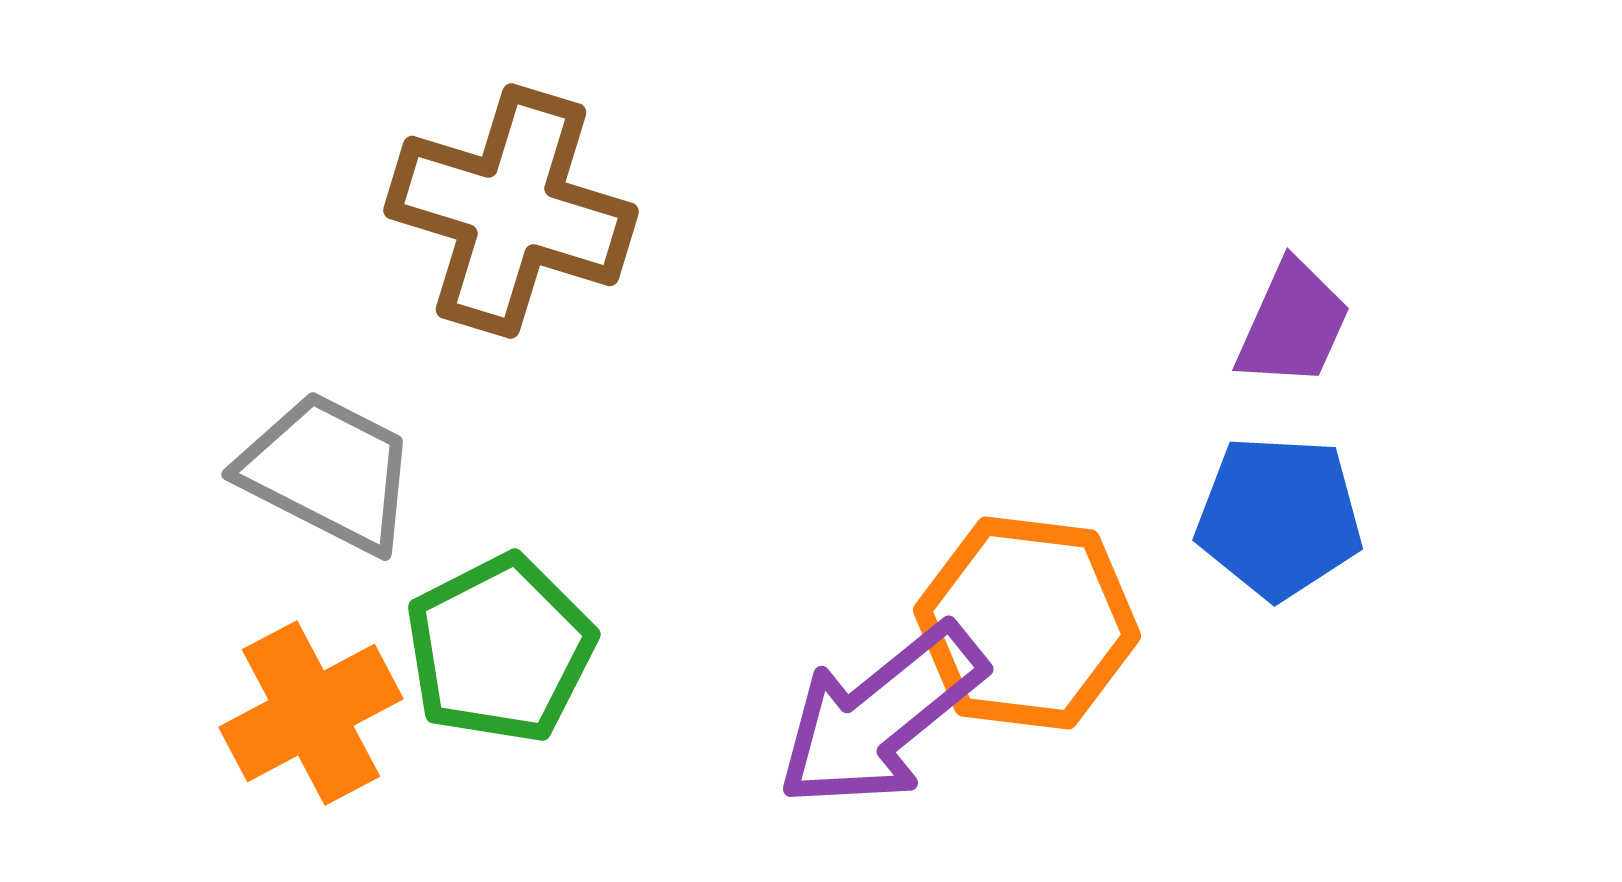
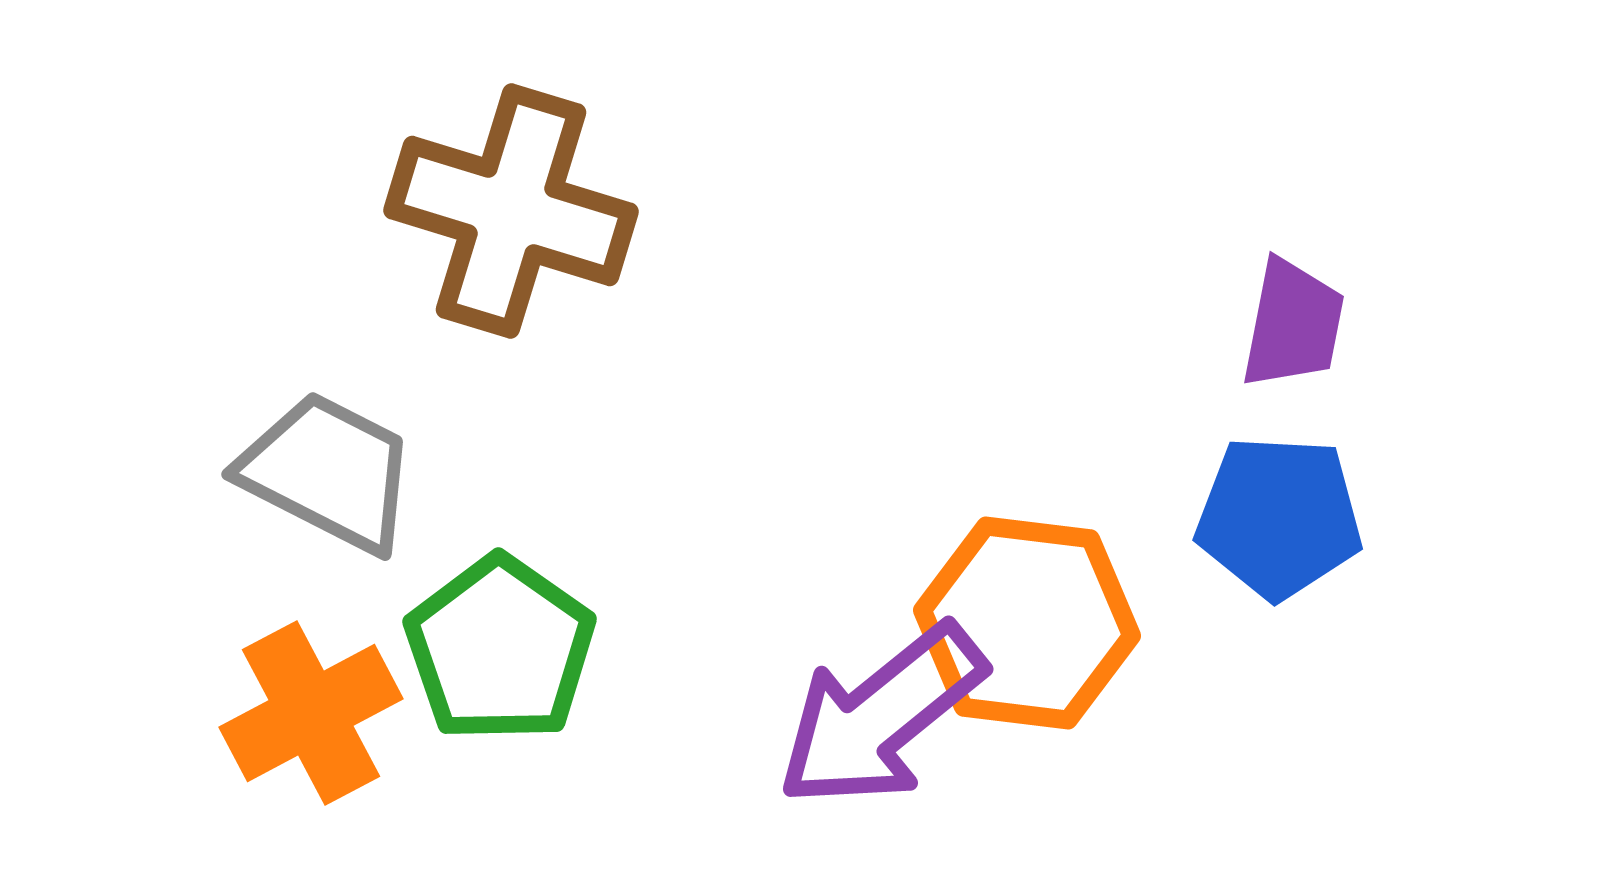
purple trapezoid: rotated 13 degrees counterclockwise
green pentagon: rotated 10 degrees counterclockwise
